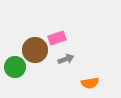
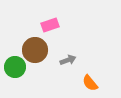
pink rectangle: moved 7 px left, 13 px up
gray arrow: moved 2 px right, 1 px down
orange semicircle: rotated 60 degrees clockwise
